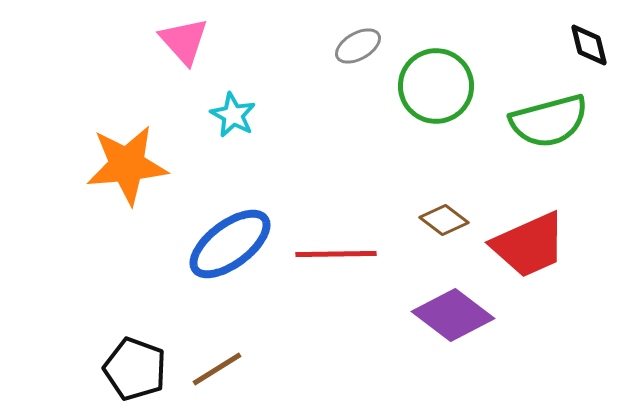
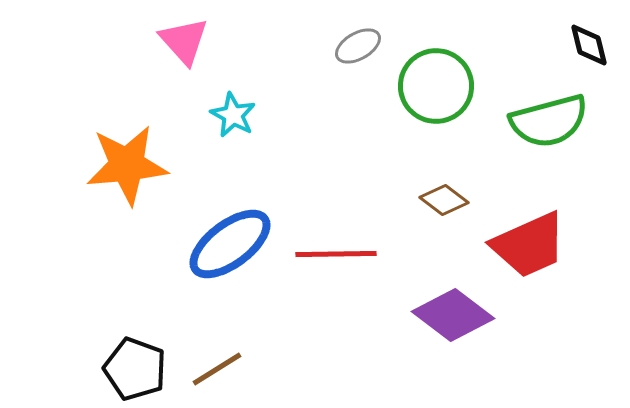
brown diamond: moved 20 px up
